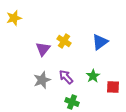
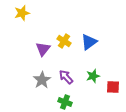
yellow star: moved 8 px right, 5 px up
blue triangle: moved 11 px left
green star: rotated 16 degrees clockwise
gray star: rotated 12 degrees counterclockwise
green cross: moved 7 px left
